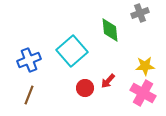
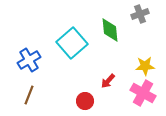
gray cross: moved 1 px down
cyan square: moved 8 px up
blue cross: rotated 10 degrees counterclockwise
red circle: moved 13 px down
